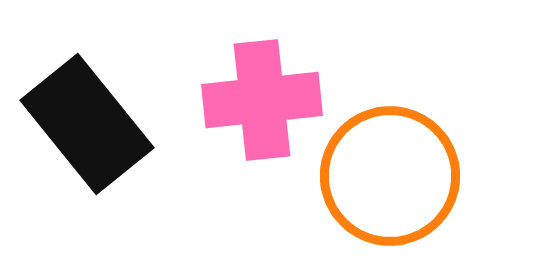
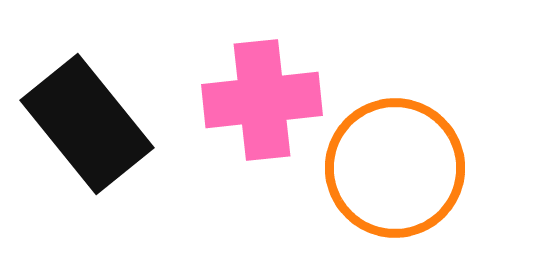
orange circle: moved 5 px right, 8 px up
